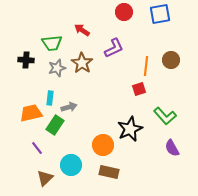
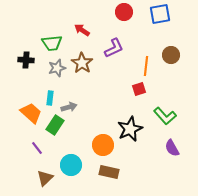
brown circle: moved 5 px up
orange trapezoid: rotated 55 degrees clockwise
